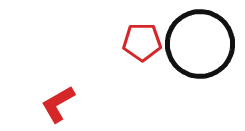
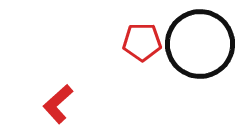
red L-shape: rotated 12 degrees counterclockwise
